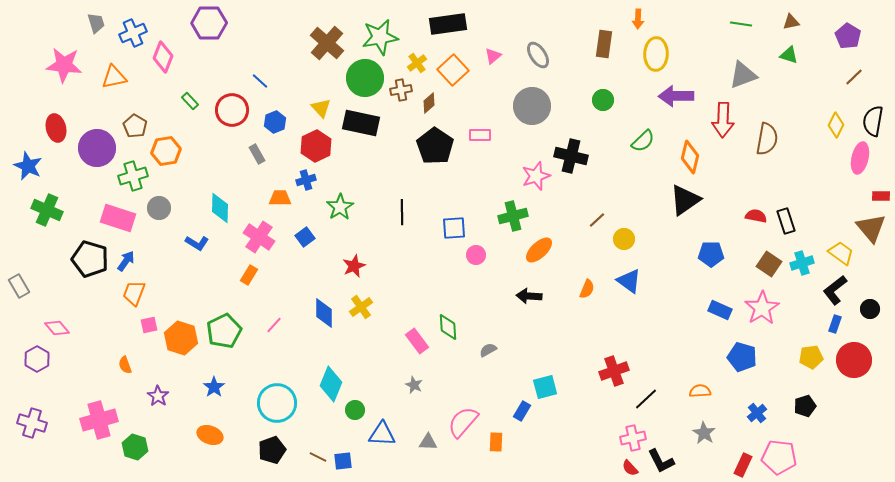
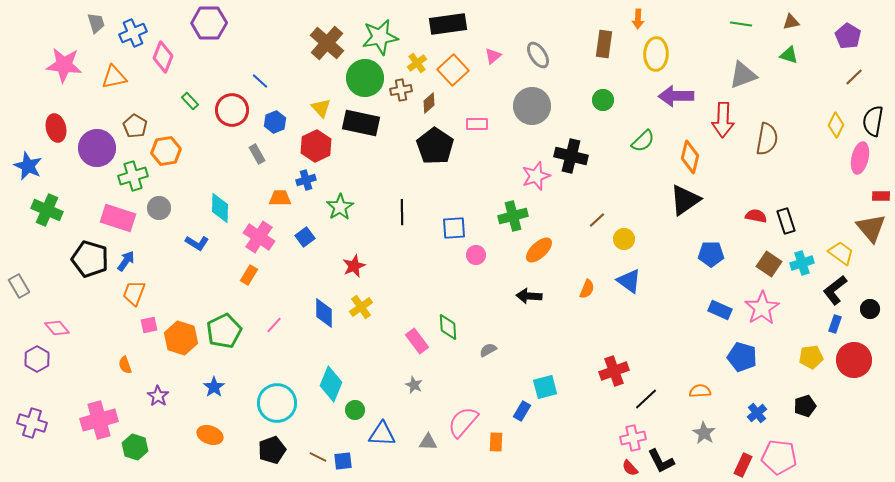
pink rectangle at (480, 135): moved 3 px left, 11 px up
